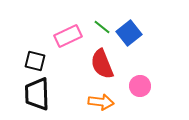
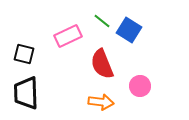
green line: moved 6 px up
blue square: moved 3 px up; rotated 20 degrees counterclockwise
black square: moved 11 px left, 7 px up
black trapezoid: moved 11 px left, 1 px up
